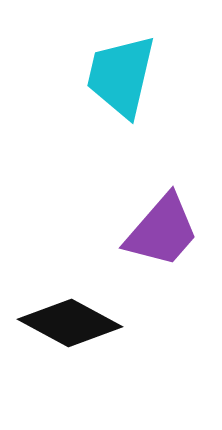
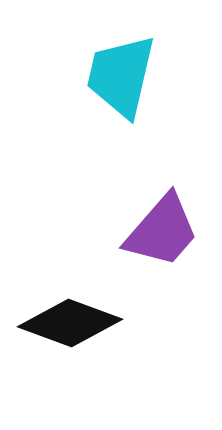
black diamond: rotated 8 degrees counterclockwise
